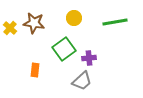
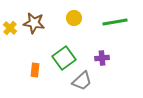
green square: moved 9 px down
purple cross: moved 13 px right
